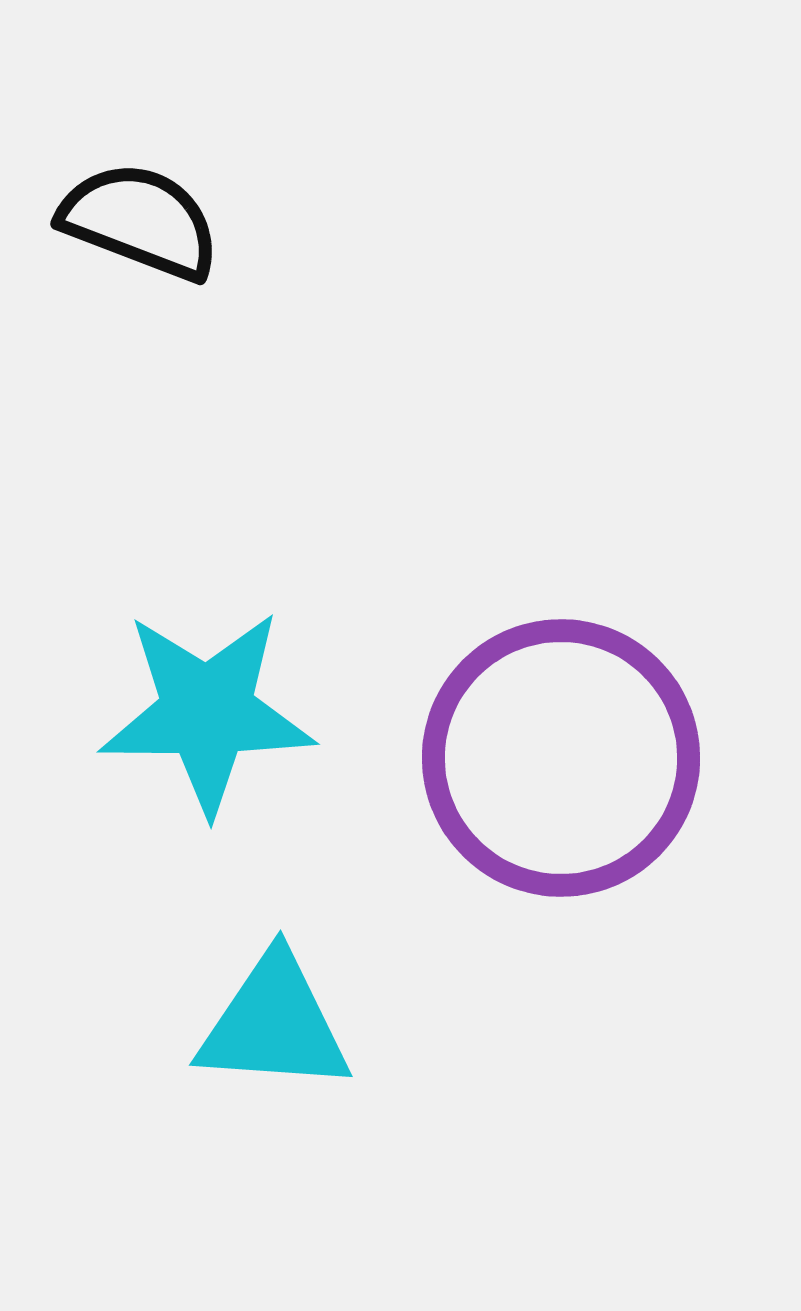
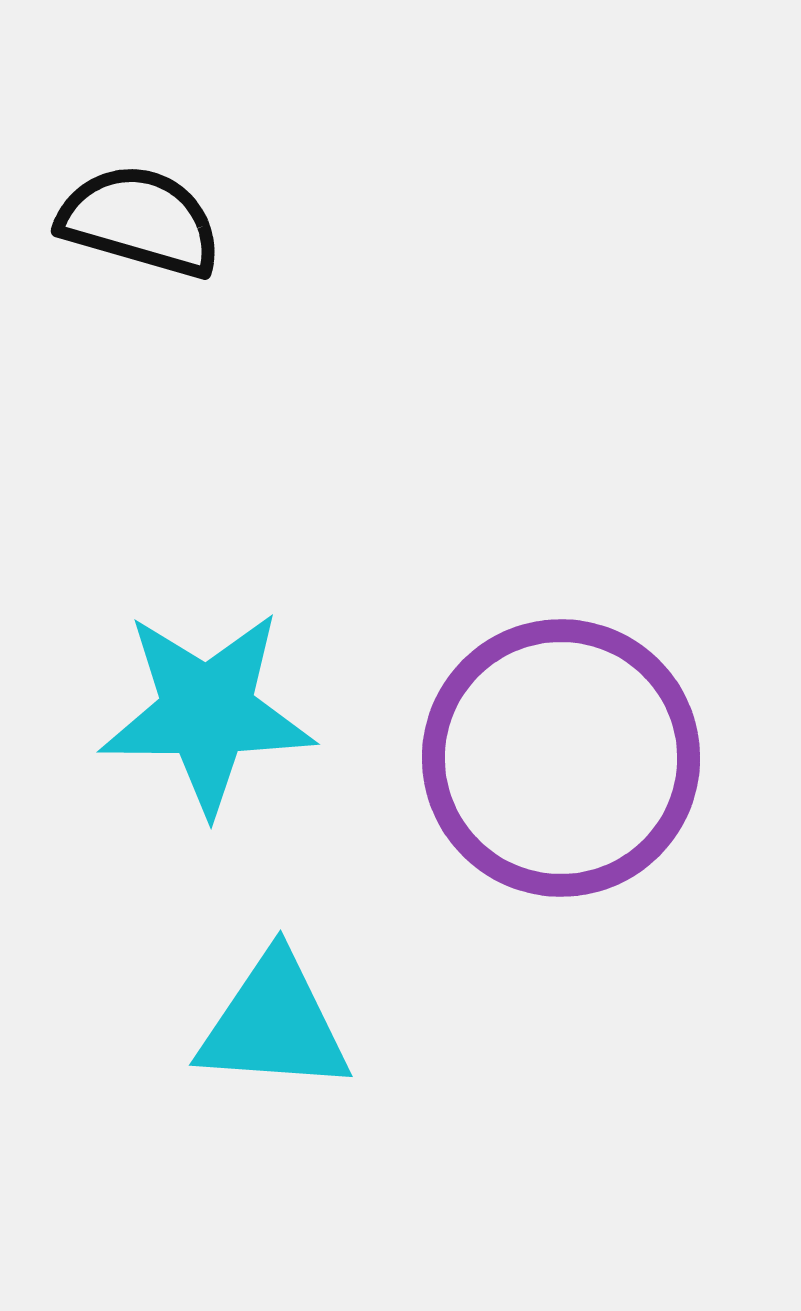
black semicircle: rotated 5 degrees counterclockwise
